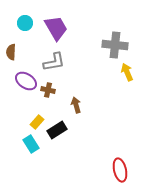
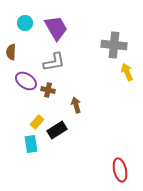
gray cross: moved 1 px left
cyan rectangle: rotated 24 degrees clockwise
